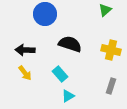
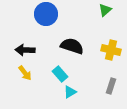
blue circle: moved 1 px right
black semicircle: moved 2 px right, 2 px down
cyan triangle: moved 2 px right, 4 px up
